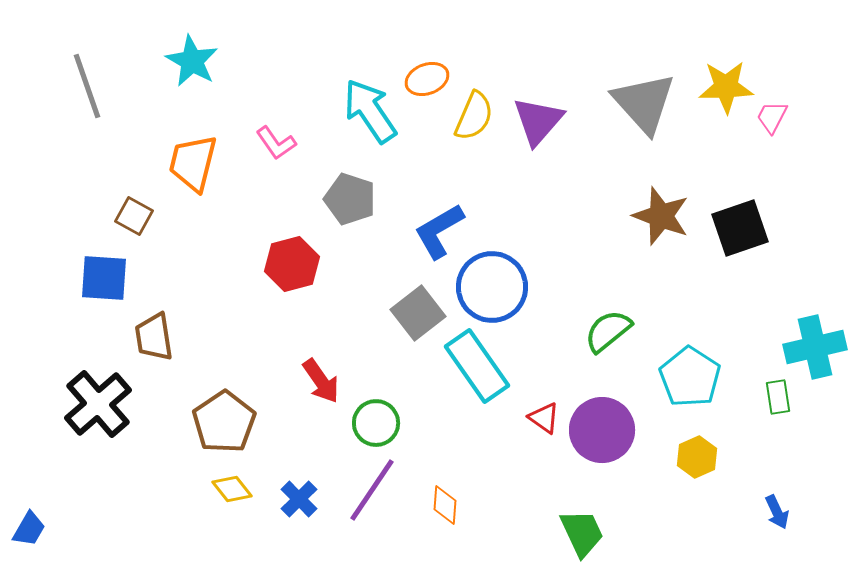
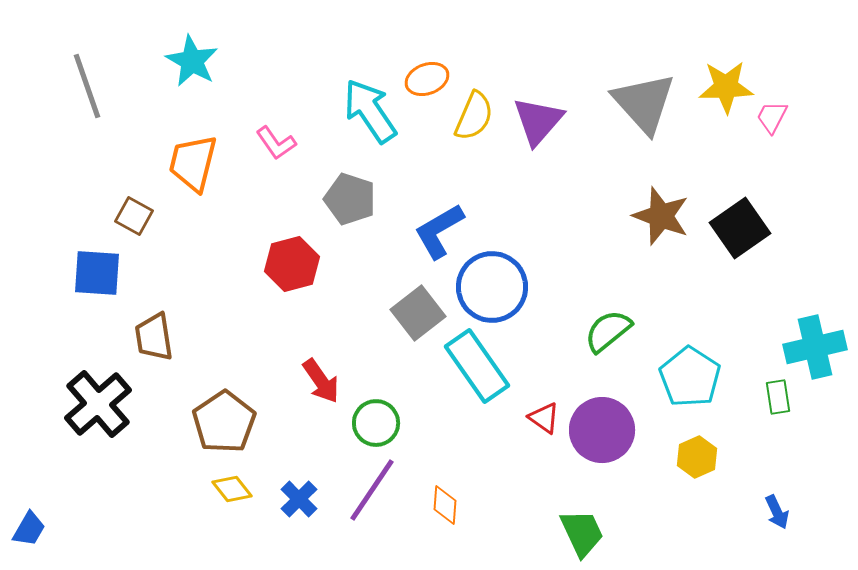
black square: rotated 16 degrees counterclockwise
blue square: moved 7 px left, 5 px up
